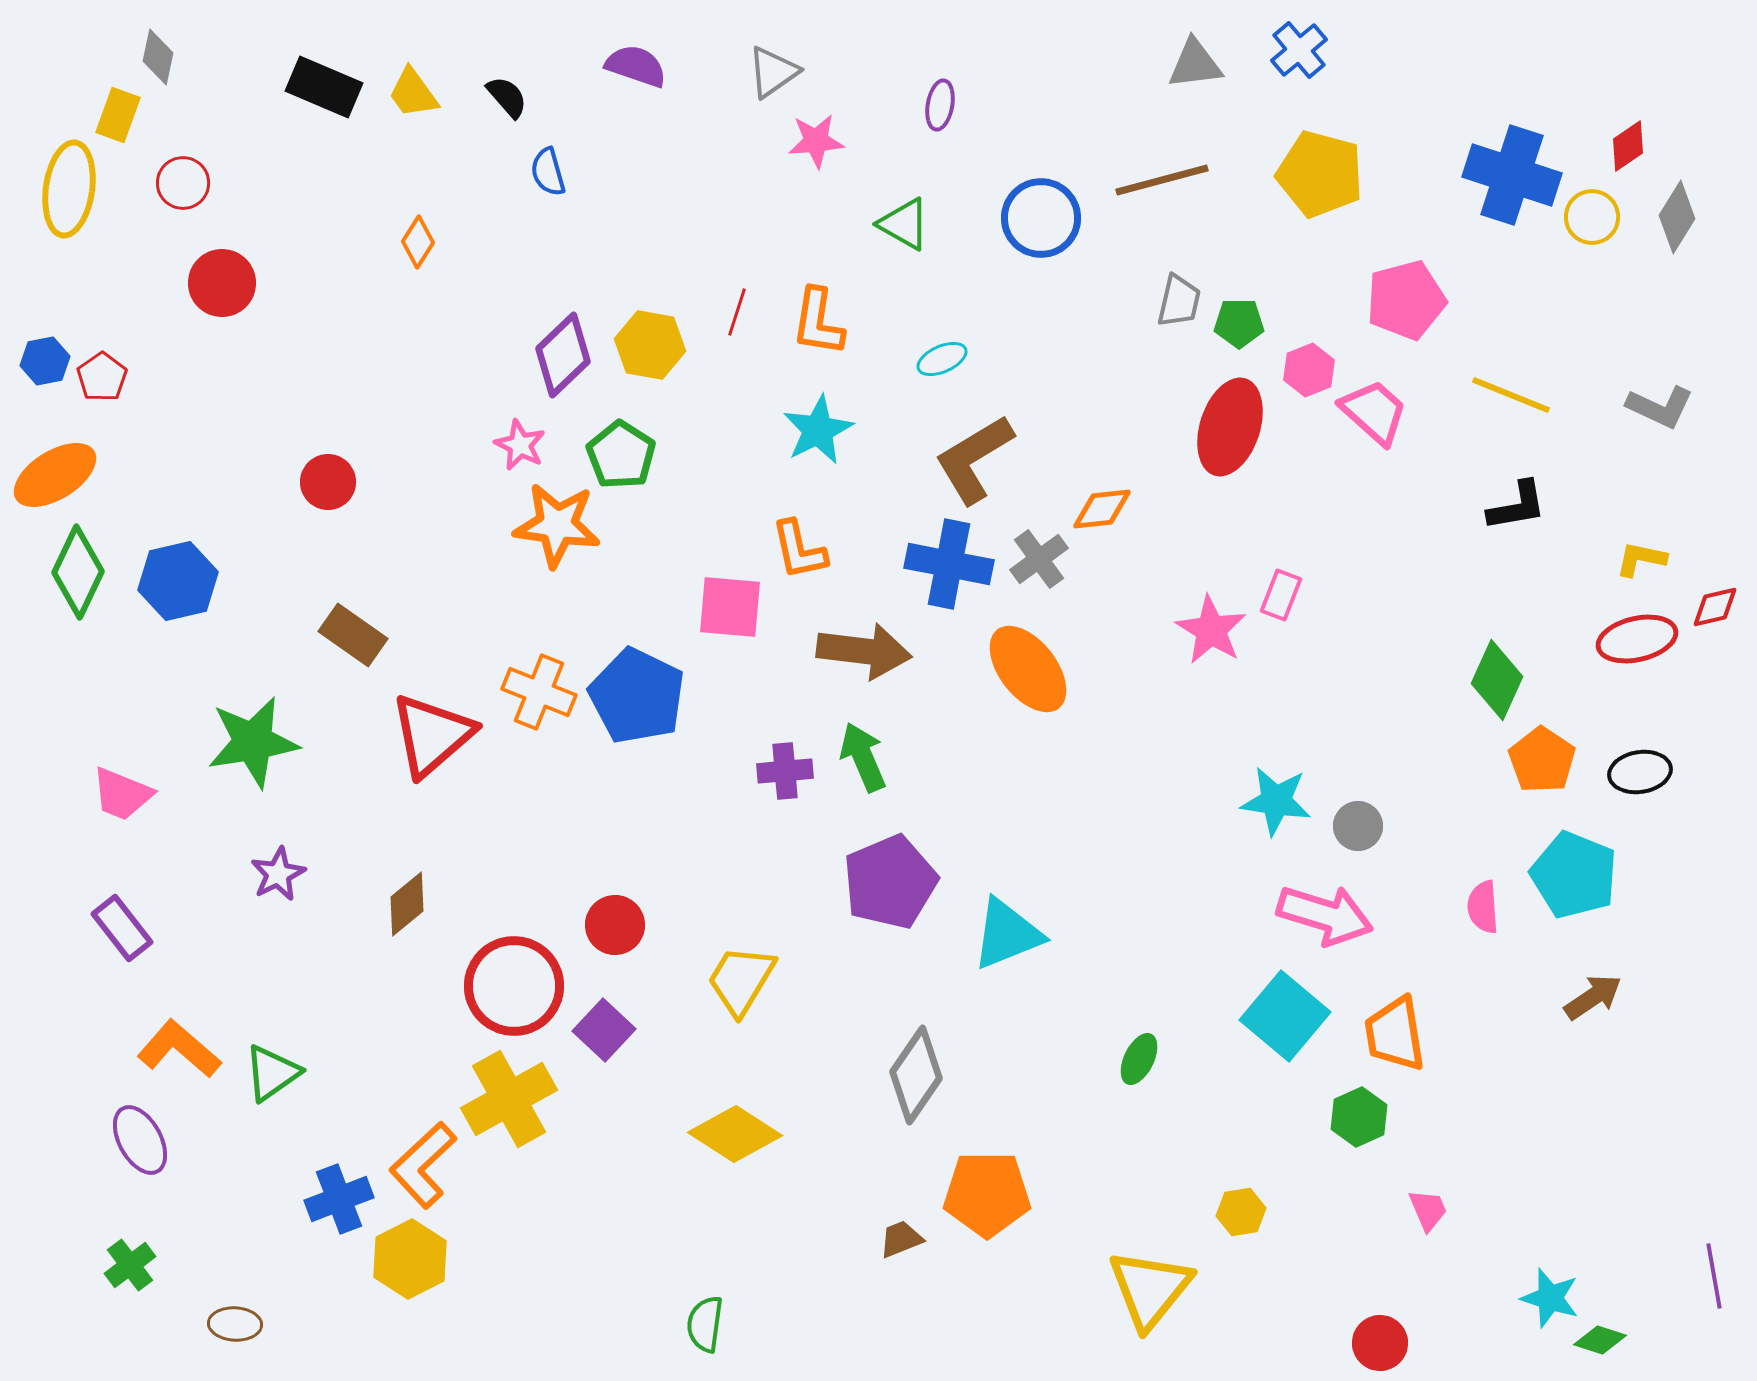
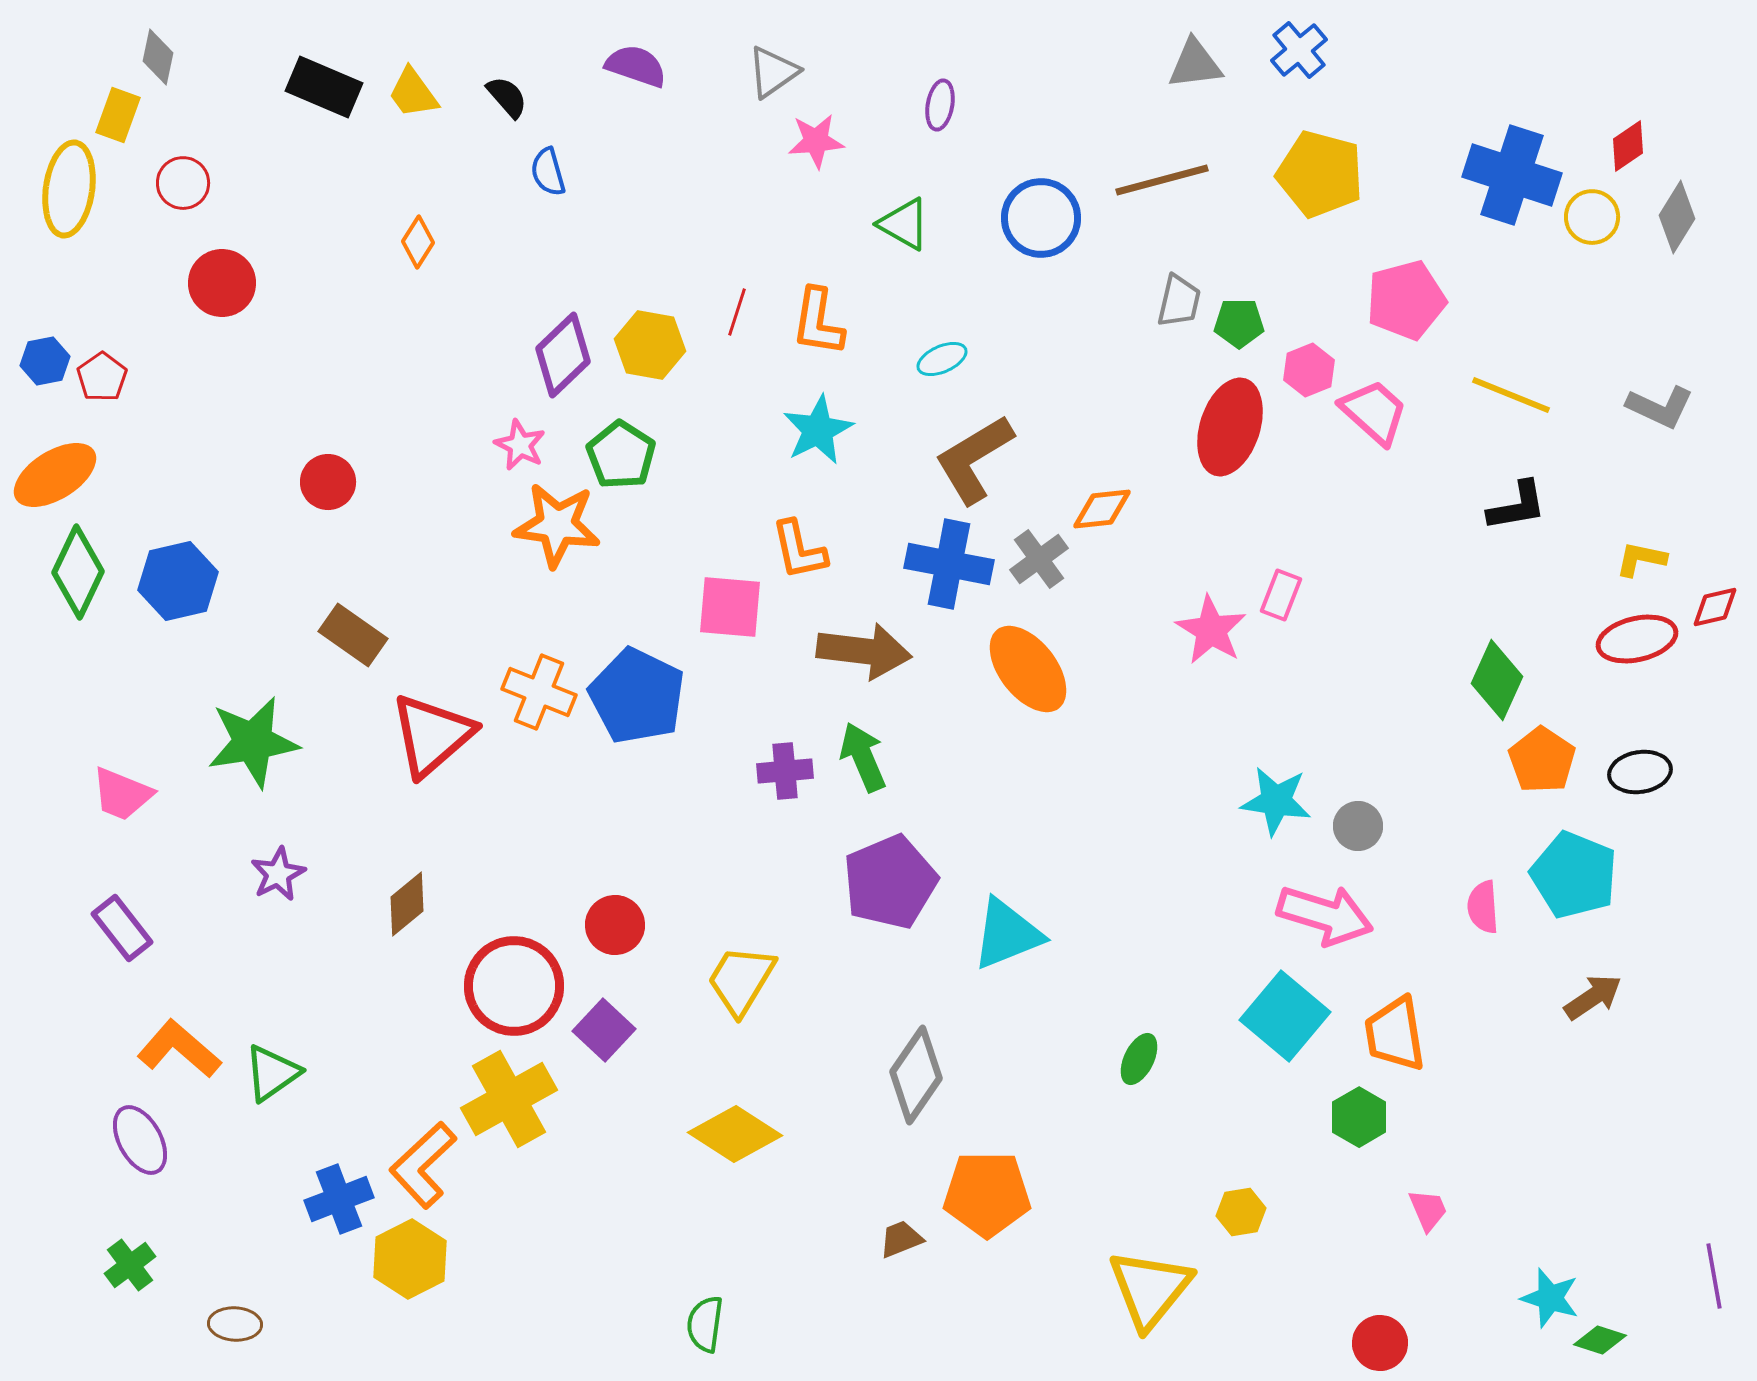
green hexagon at (1359, 1117): rotated 6 degrees counterclockwise
